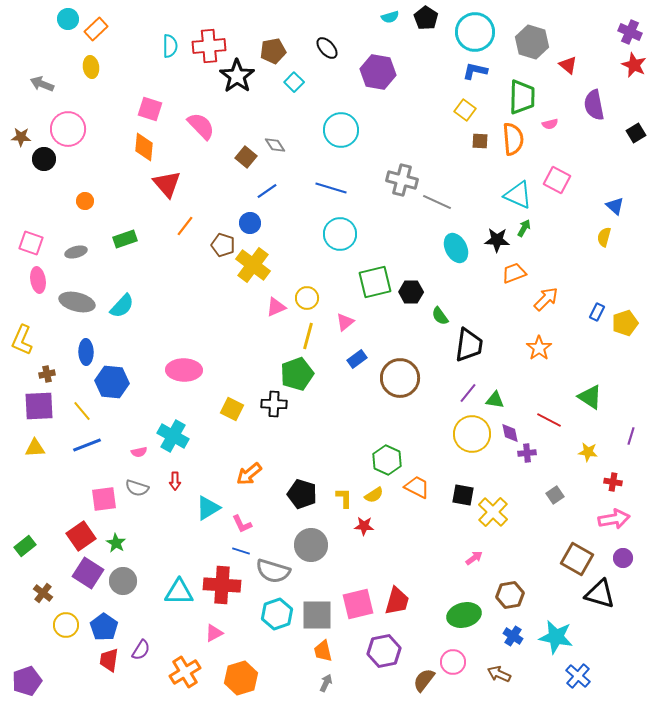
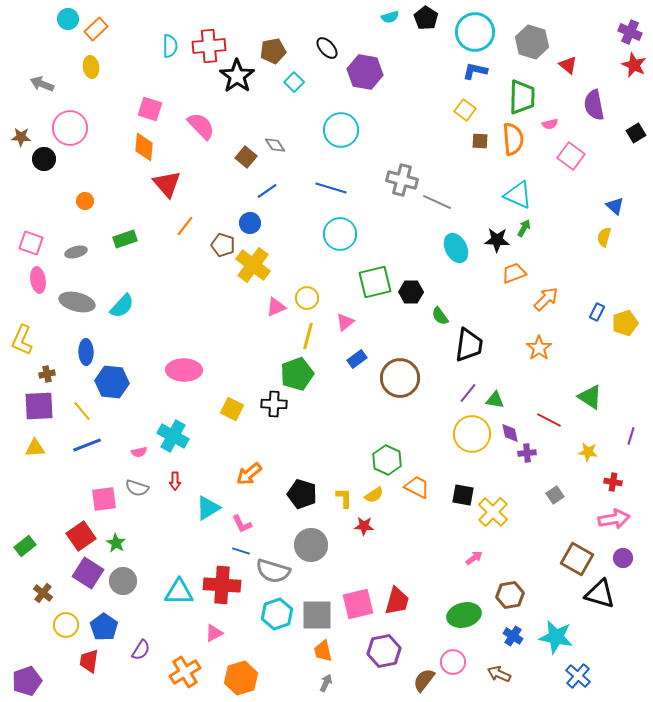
purple hexagon at (378, 72): moved 13 px left
pink circle at (68, 129): moved 2 px right, 1 px up
pink square at (557, 180): moved 14 px right, 24 px up; rotated 8 degrees clockwise
red trapezoid at (109, 660): moved 20 px left, 1 px down
